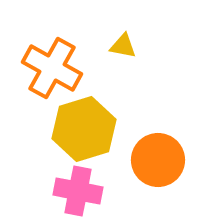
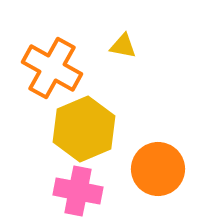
yellow hexagon: rotated 6 degrees counterclockwise
orange circle: moved 9 px down
